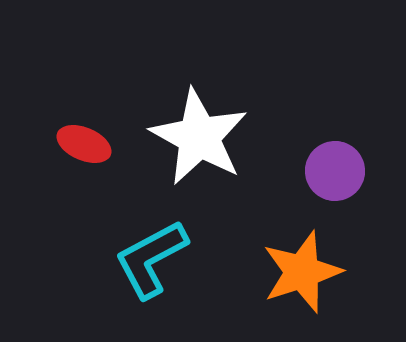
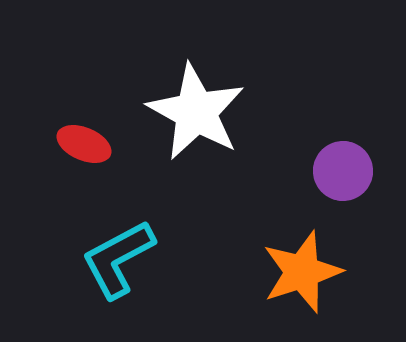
white star: moved 3 px left, 25 px up
purple circle: moved 8 px right
cyan L-shape: moved 33 px left
